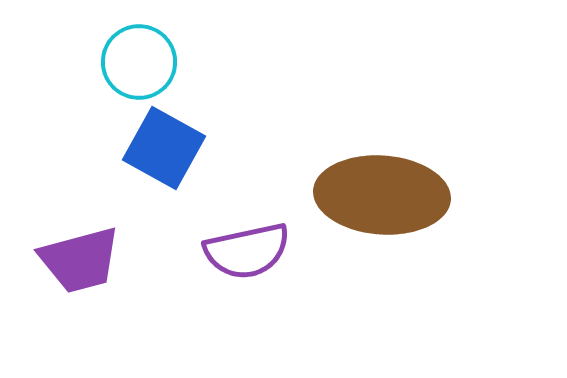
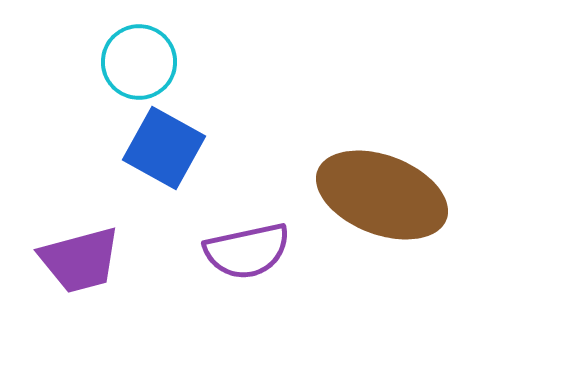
brown ellipse: rotated 17 degrees clockwise
